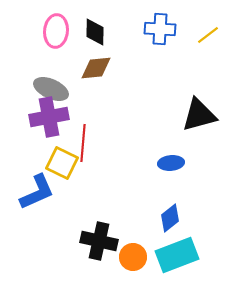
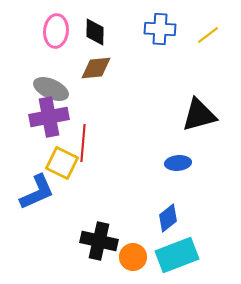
blue ellipse: moved 7 px right
blue diamond: moved 2 px left
